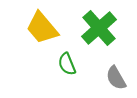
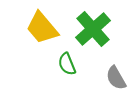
green cross: moved 6 px left, 1 px down
